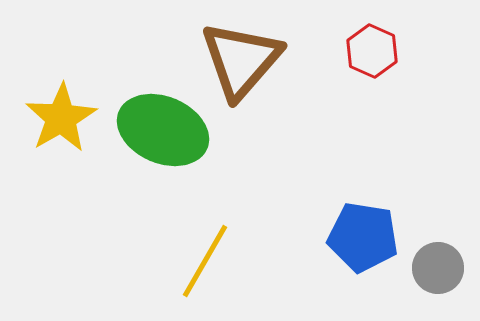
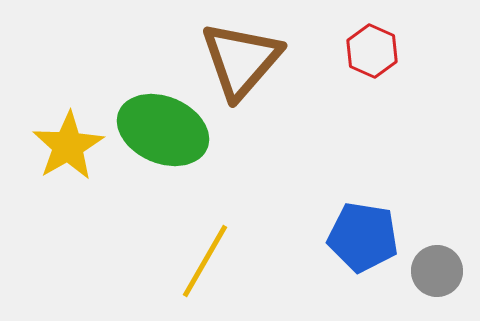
yellow star: moved 7 px right, 28 px down
gray circle: moved 1 px left, 3 px down
